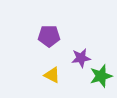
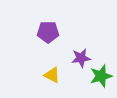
purple pentagon: moved 1 px left, 4 px up
